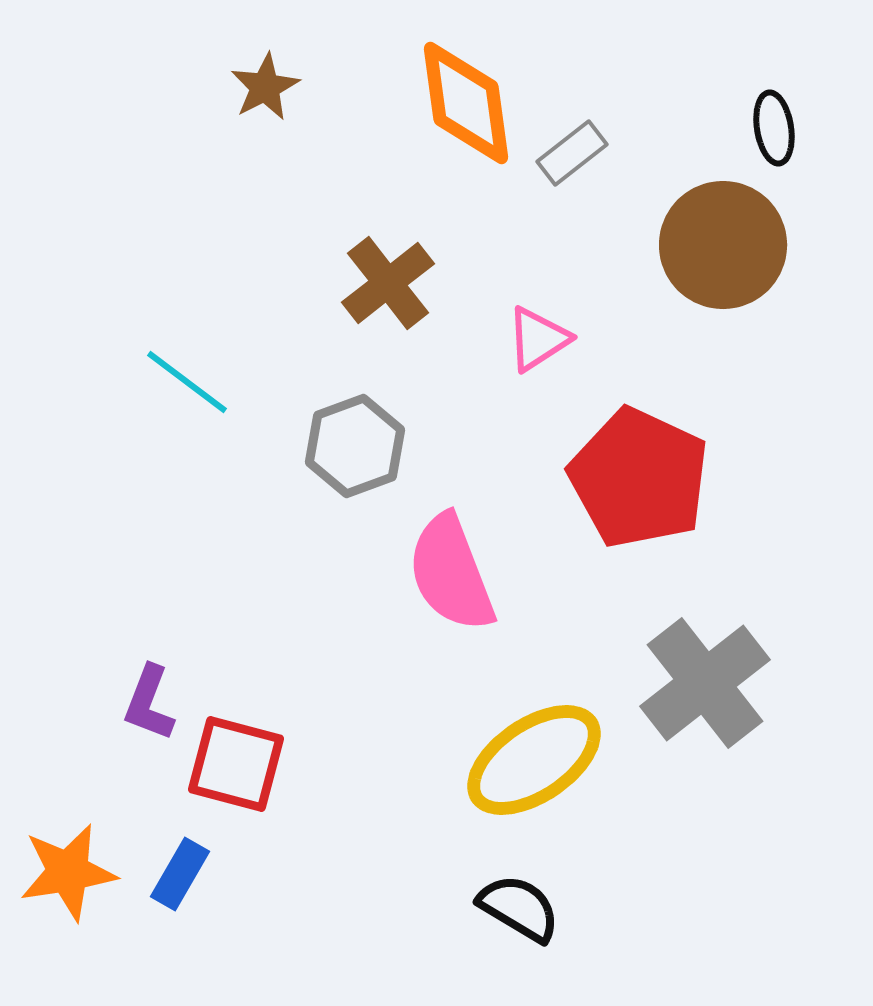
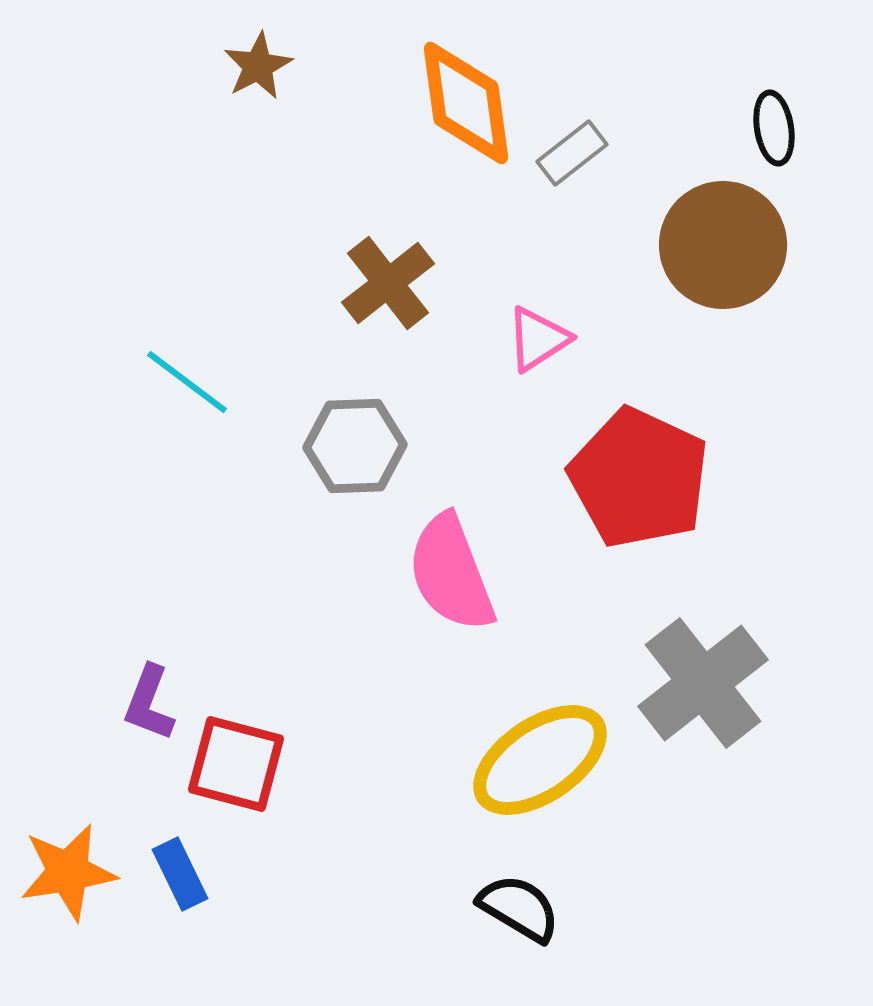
brown star: moved 7 px left, 21 px up
gray hexagon: rotated 18 degrees clockwise
gray cross: moved 2 px left
yellow ellipse: moved 6 px right
blue rectangle: rotated 56 degrees counterclockwise
